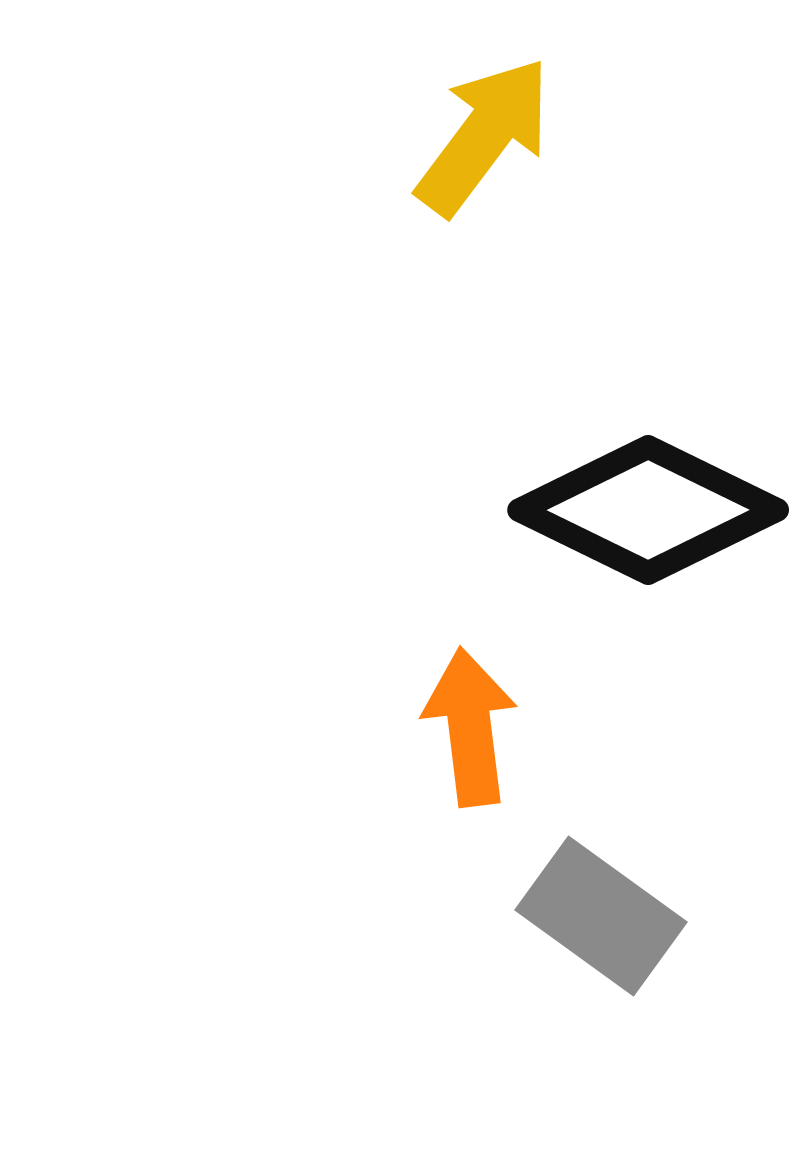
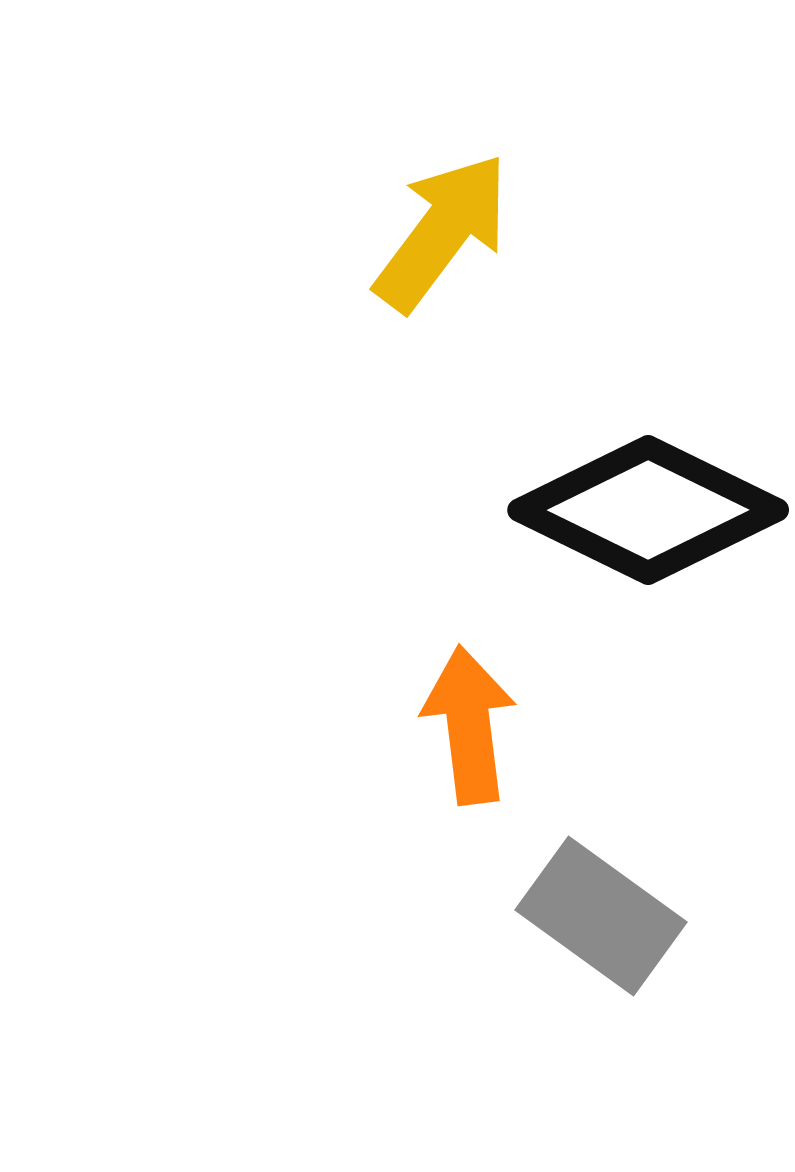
yellow arrow: moved 42 px left, 96 px down
orange arrow: moved 1 px left, 2 px up
